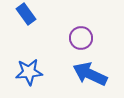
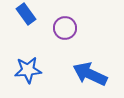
purple circle: moved 16 px left, 10 px up
blue star: moved 1 px left, 2 px up
